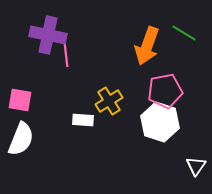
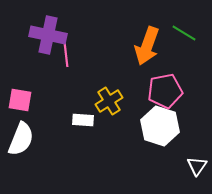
white hexagon: moved 4 px down
white triangle: moved 1 px right
